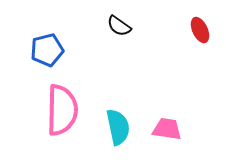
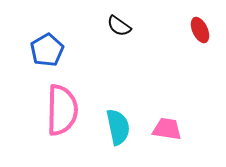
blue pentagon: rotated 16 degrees counterclockwise
